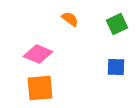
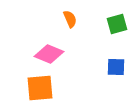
orange semicircle: rotated 30 degrees clockwise
green square: rotated 10 degrees clockwise
pink diamond: moved 11 px right
